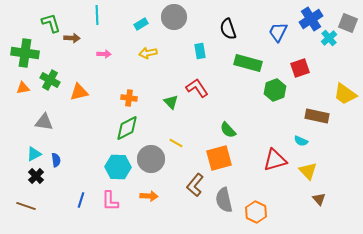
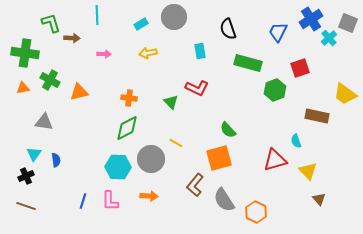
red L-shape at (197, 88): rotated 150 degrees clockwise
cyan semicircle at (301, 141): moved 5 px left; rotated 48 degrees clockwise
cyan triangle at (34, 154): rotated 28 degrees counterclockwise
black cross at (36, 176): moved 10 px left; rotated 21 degrees clockwise
blue line at (81, 200): moved 2 px right, 1 px down
gray semicircle at (224, 200): rotated 20 degrees counterclockwise
